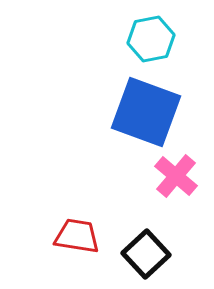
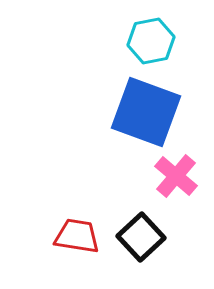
cyan hexagon: moved 2 px down
black square: moved 5 px left, 17 px up
